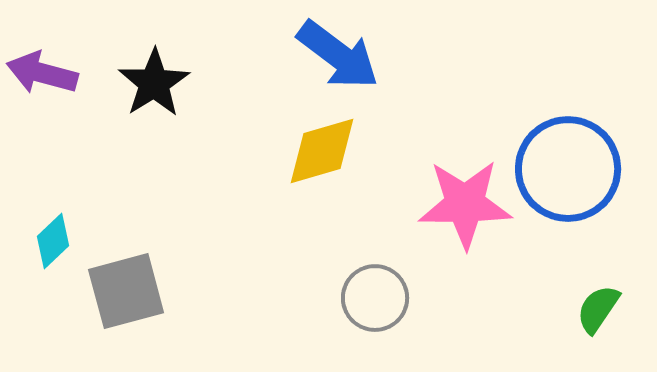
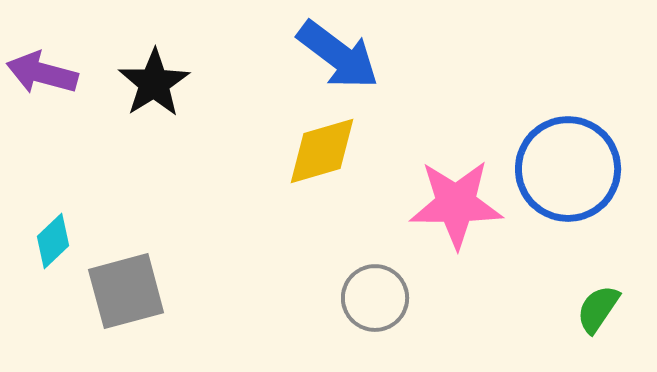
pink star: moved 9 px left
